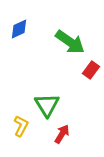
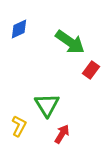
yellow L-shape: moved 2 px left
